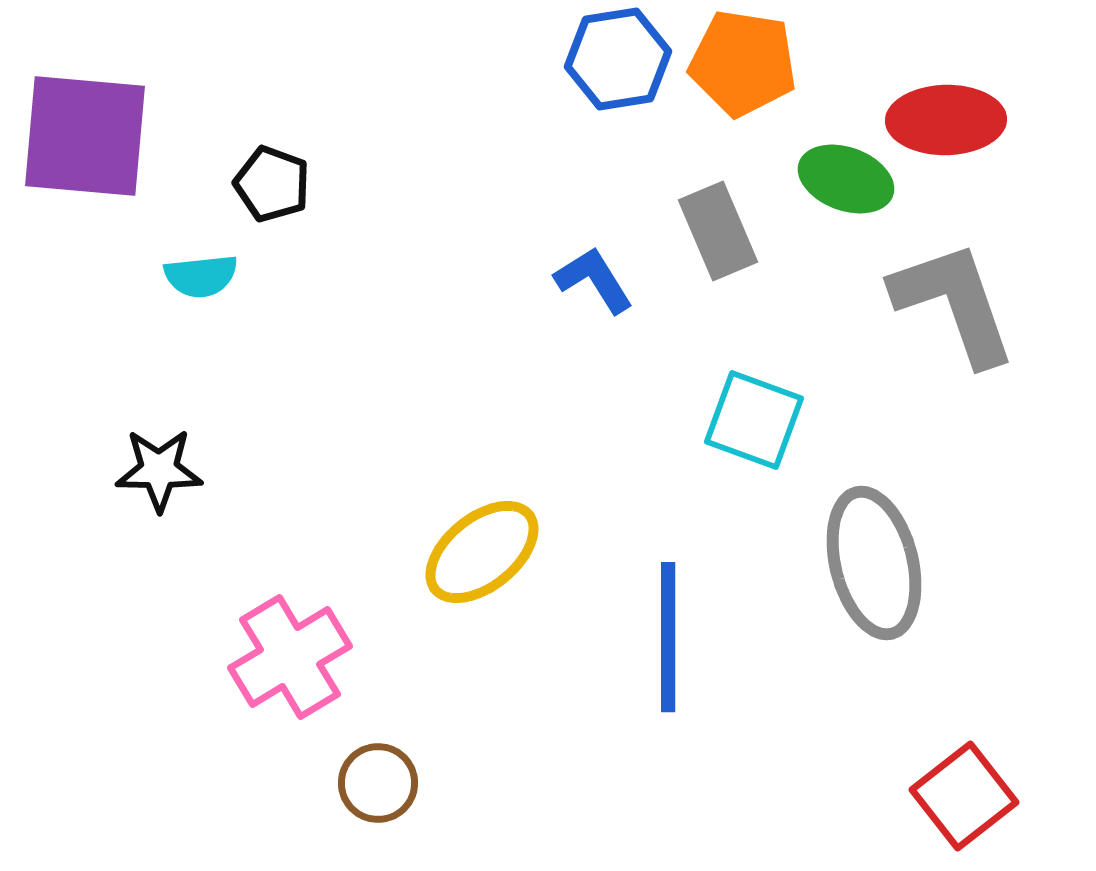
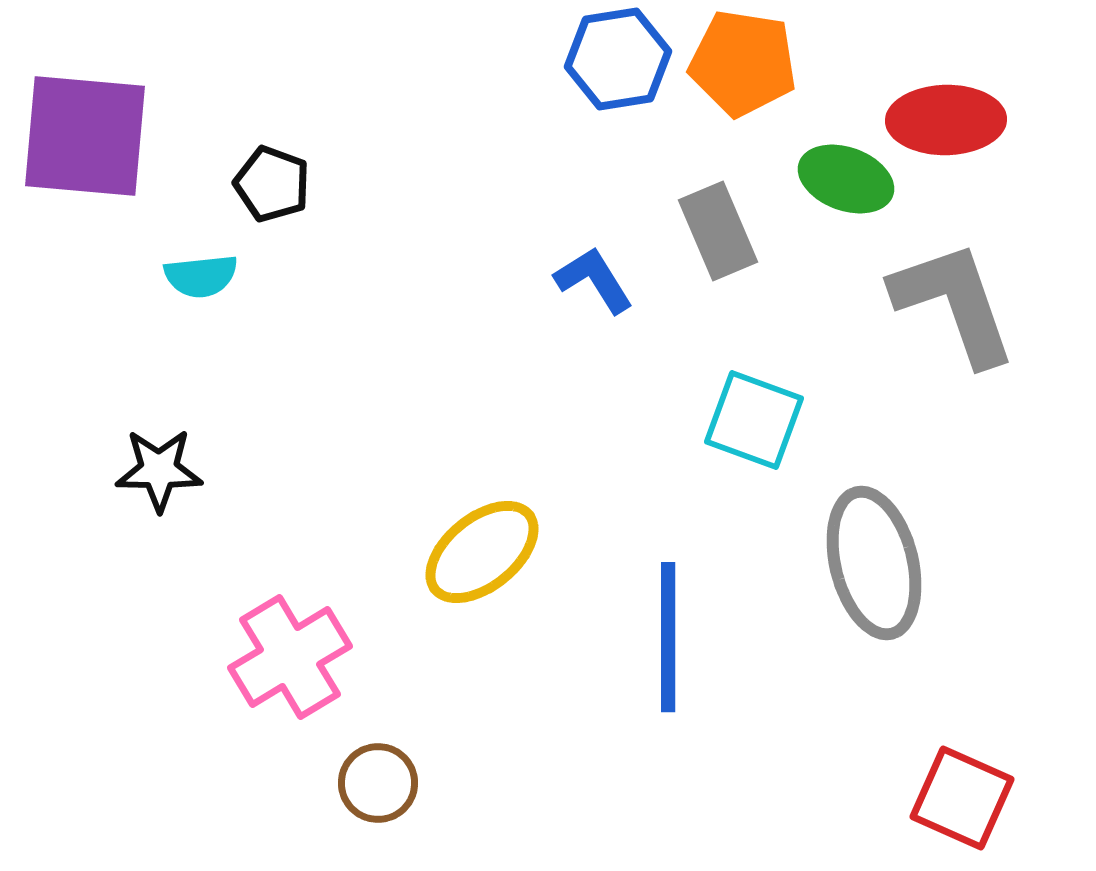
red square: moved 2 px left, 2 px down; rotated 28 degrees counterclockwise
